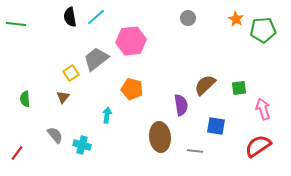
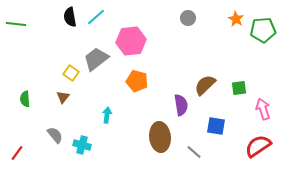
yellow square: rotated 21 degrees counterclockwise
orange pentagon: moved 5 px right, 8 px up
gray line: moved 1 px left, 1 px down; rotated 35 degrees clockwise
